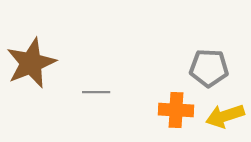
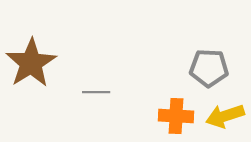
brown star: rotated 9 degrees counterclockwise
orange cross: moved 6 px down
